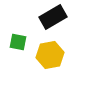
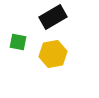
yellow hexagon: moved 3 px right, 1 px up
